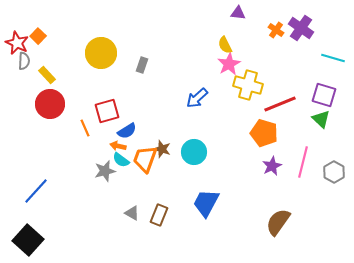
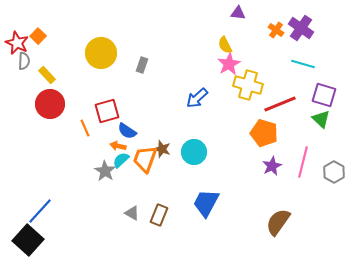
cyan line: moved 30 px left, 6 px down
blue semicircle: rotated 66 degrees clockwise
cyan semicircle: rotated 102 degrees clockwise
gray star: rotated 25 degrees counterclockwise
blue line: moved 4 px right, 20 px down
